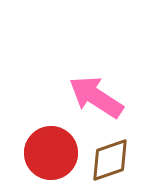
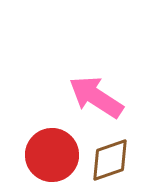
red circle: moved 1 px right, 2 px down
